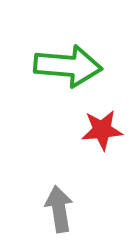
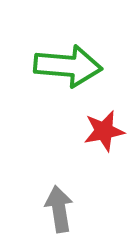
red star: moved 2 px right, 1 px down; rotated 6 degrees counterclockwise
